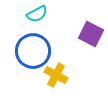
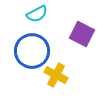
purple square: moved 9 px left
blue circle: moved 1 px left
